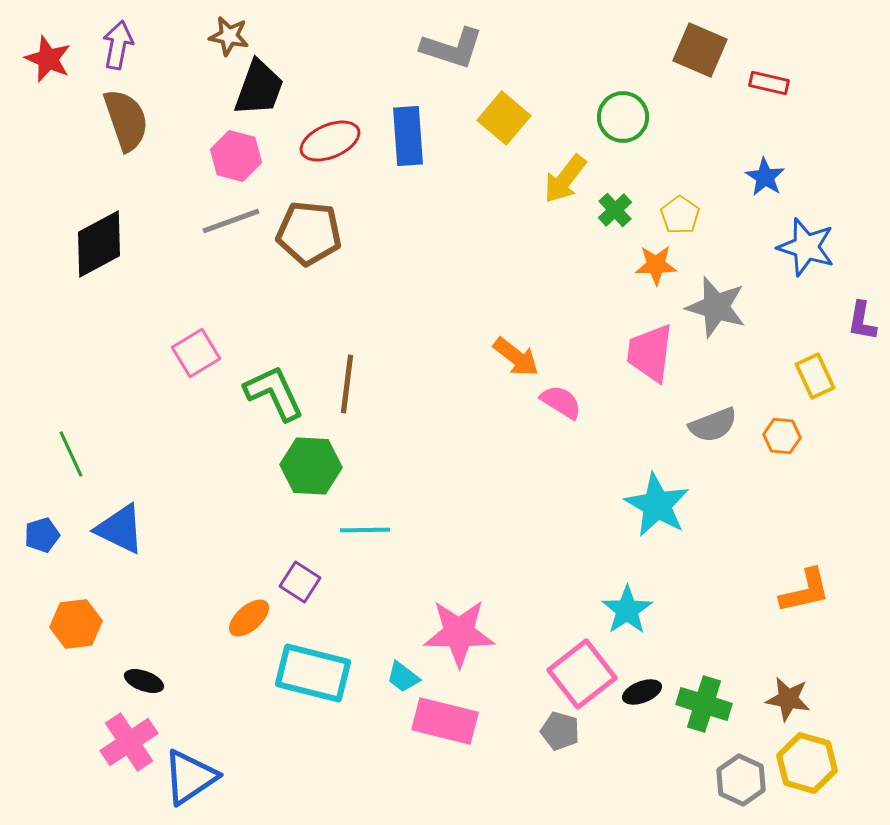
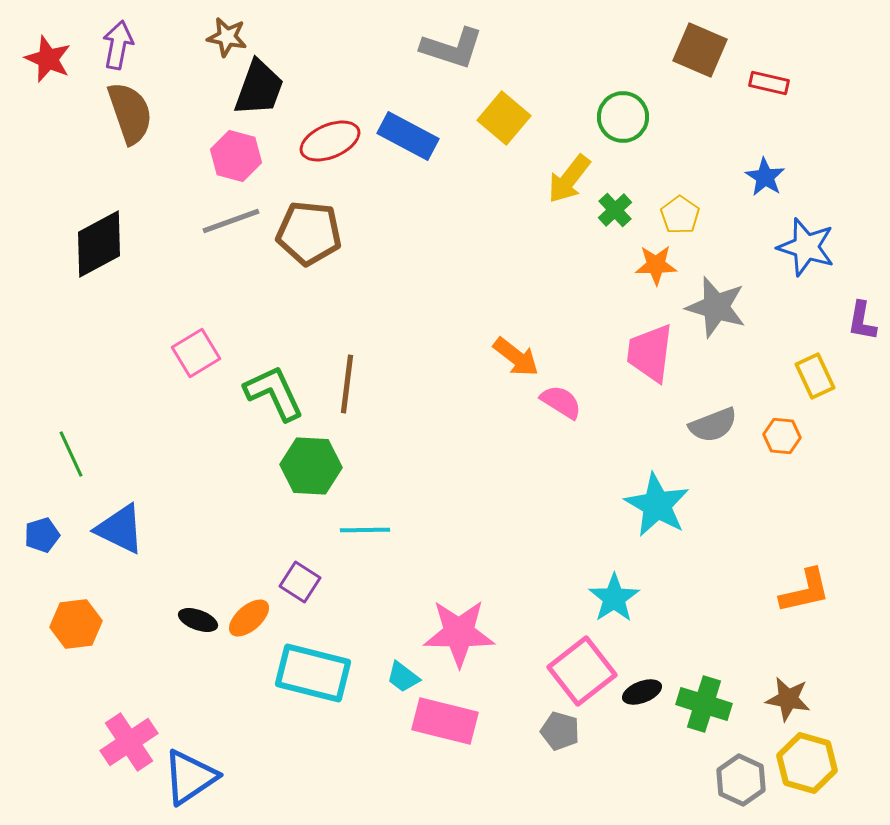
brown star at (229, 36): moved 2 px left, 1 px down
brown semicircle at (126, 120): moved 4 px right, 7 px up
blue rectangle at (408, 136): rotated 58 degrees counterclockwise
yellow arrow at (565, 179): moved 4 px right
cyan star at (627, 610): moved 13 px left, 12 px up
pink square at (582, 674): moved 3 px up
black ellipse at (144, 681): moved 54 px right, 61 px up
